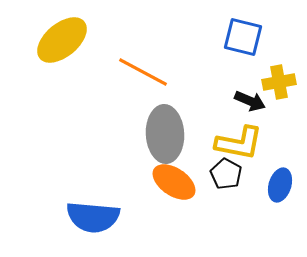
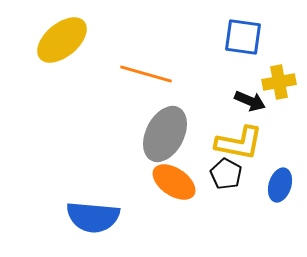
blue square: rotated 6 degrees counterclockwise
orange line: moved 3 px right, 2 px down; rotated 12 degrees counterclockwise
gray ellipse: rotated 30 degrees clockwise
